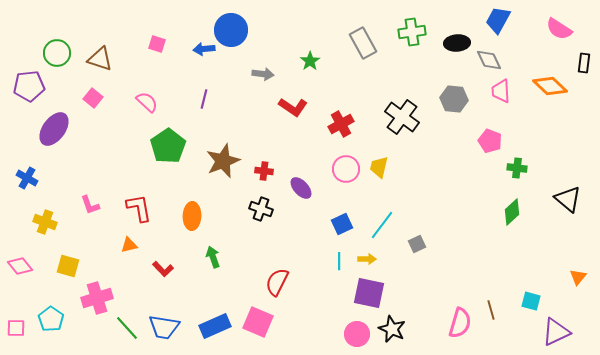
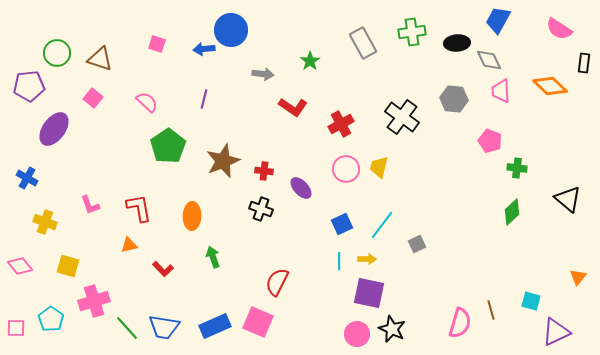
pink cross at (97, 298): moved 3 px left, 3 px down
